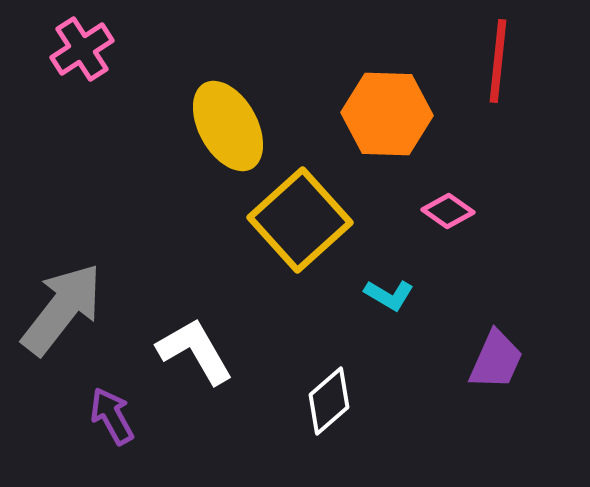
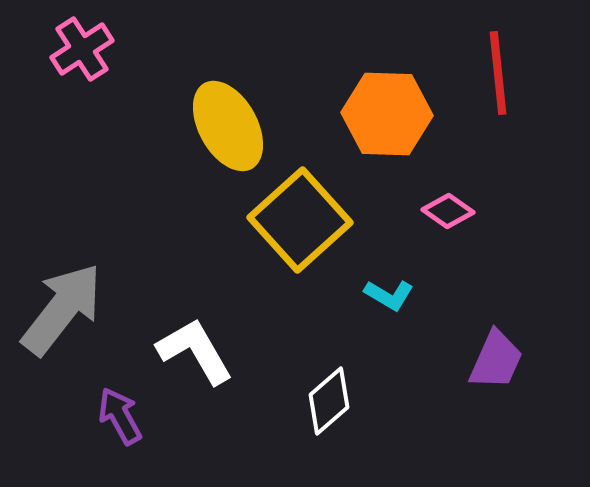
red line: moved 12 px down; rotated 12 degrees counterclockwise
purple arrow: moved 8 px right
